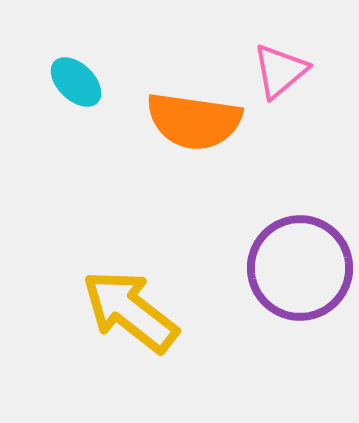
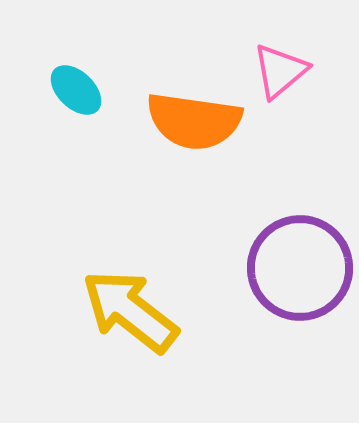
cyan ellipse: moved 8 px down
